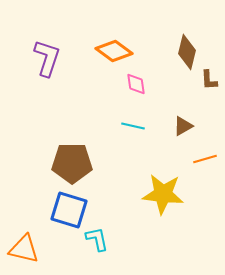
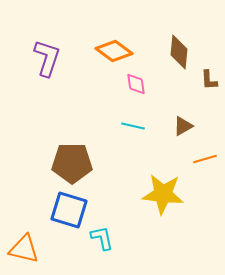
brown diamond: moved 8 px left; rotated 8 degrees counterclockwise
cyan L-shape: moved 5 px right, 1 px up
